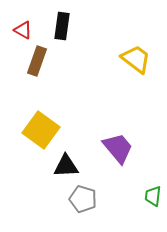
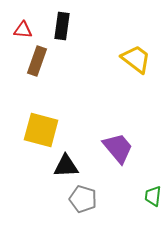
red triangle: rotated 24 degrees counterclockwise
yellow square: rotated 21 degrees counterclockwise
